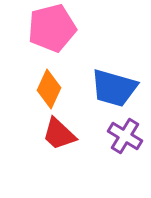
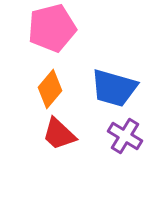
orange diamond: moved 1 px right; rotated 15 degrees clockwise
